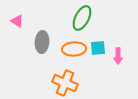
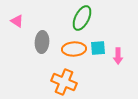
orange cross: moved 1 px left, 1 px up
